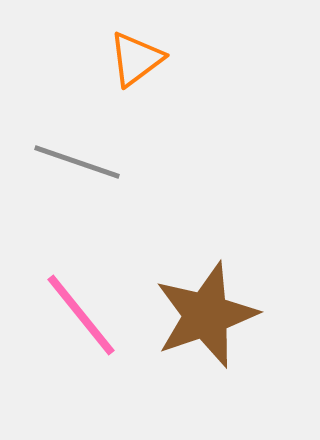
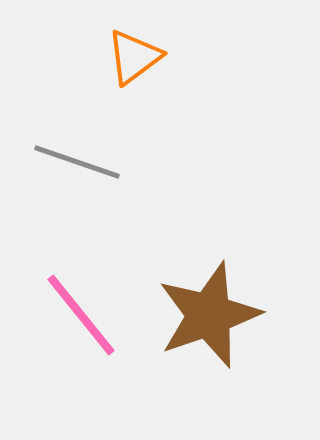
orange triangle: moved 2 px left, 2 px up
brown star: moved 3 px right
